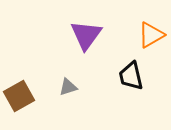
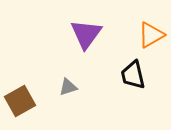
purple triangle: moved 1 px up
black trapezoid: moved 2 px right, 1 px up
brown square: moved 1 px right, 5 px down
